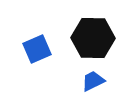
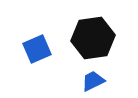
black hexagon: rotated 9 degrees counterclockwise
